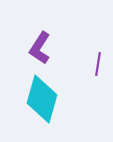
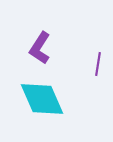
cyan diamond: rotated 39 degrees counterclockwise
